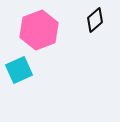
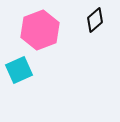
pink hexagon: moved 1 px right
